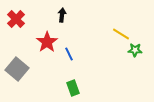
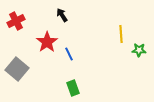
black arrow: rotated 40 degrees counterclockwise
red cross: moved 2 px down; rotated 18 degrees clockwise
yellow line: rotated 54 degrees clockwise
green star: moved 4 px right
